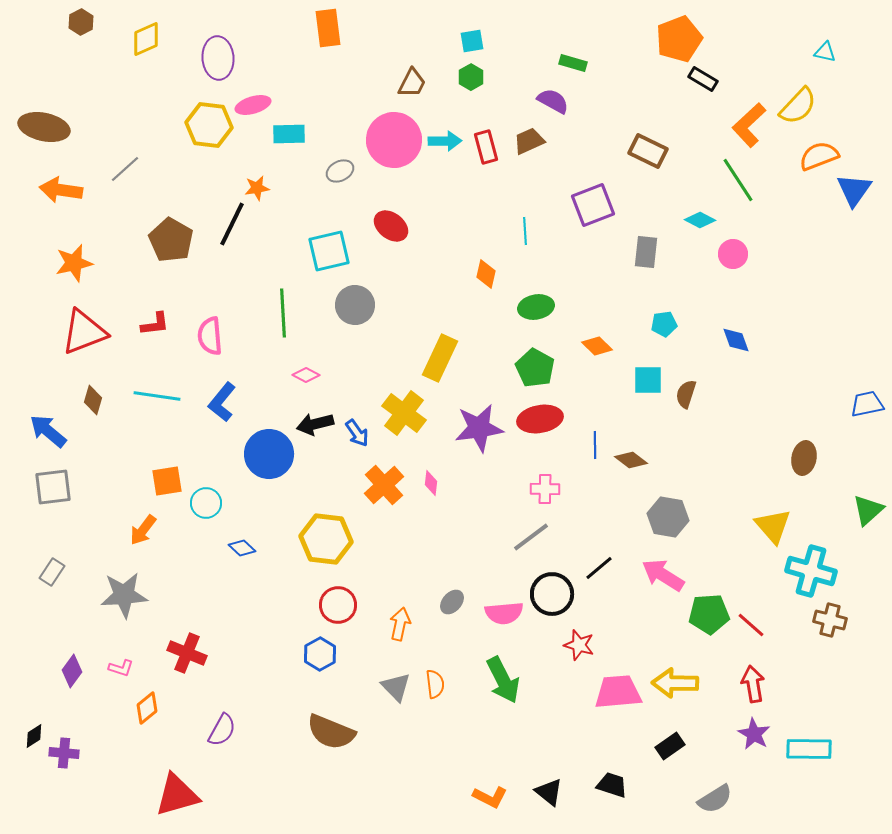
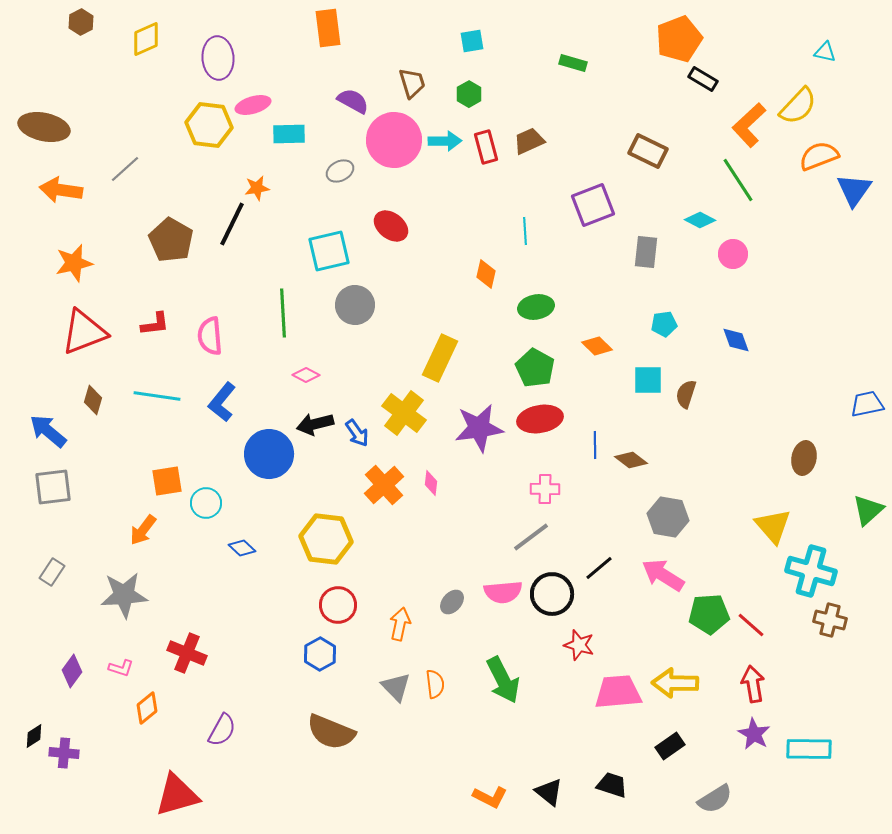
green hexagon at (471, 77): moved 2 px left, 17 px down
brown trapezoid at (412, 83): rotated 44 degrees counterclockwise
purple semicircle at (553, 101): moved 200 px left
pink semicircle at (504, 613): moved 1 px left, 21 px up
